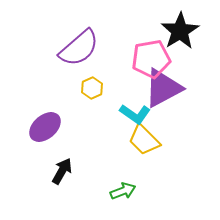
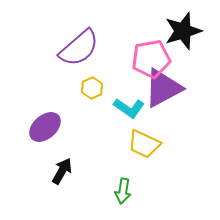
black star: moved 3 px right; rotated 15 degrees clockwise
cyan L-shape: moved 6 px left, 6 px up
yellow trapezoid: moved 4 px down; rotated 20 degrees counterclockwise
green arrow: rotated 120 degrees clockwise
